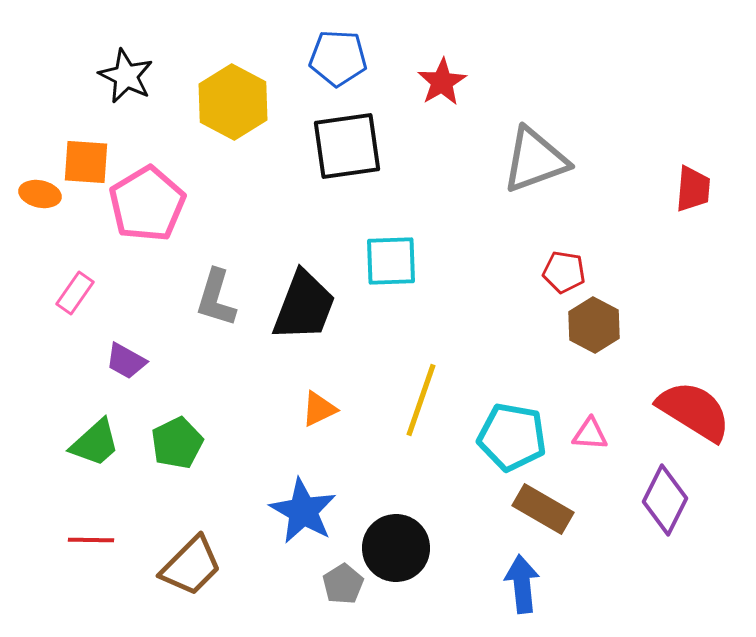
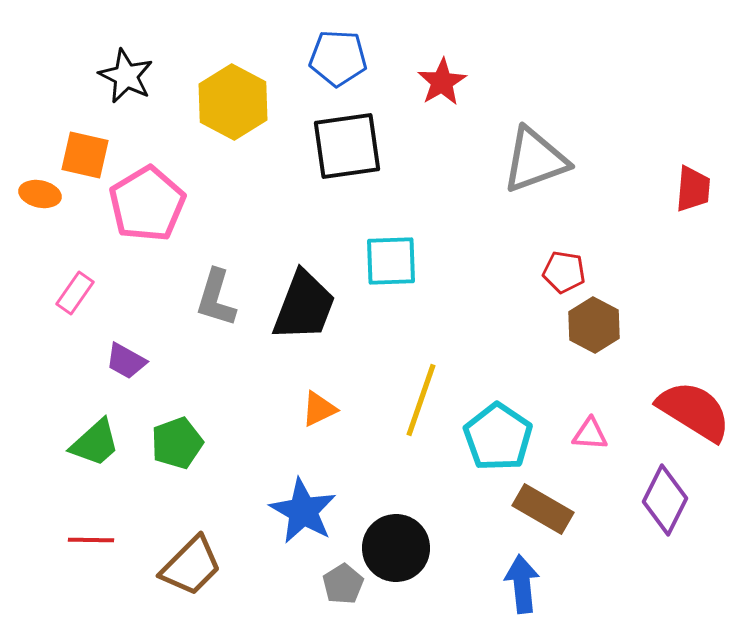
orange square: moved 1 px left, 7 px up; rotated 9 degrees clockwise
cyan pentagon: moved 14 px left; rotated 24 degrees clockwise
green pentagon: rotated 6 degrees clockwise
